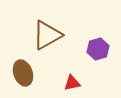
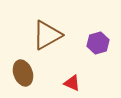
purple hexagon: moved 6 px up
red triangle: rotated 36 degrees clockwise
